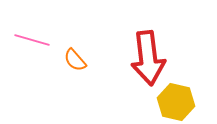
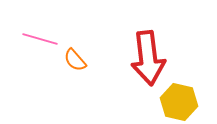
pink line: moved 8 px right, 1 px up
yellow hexagon: moved 3 px right
